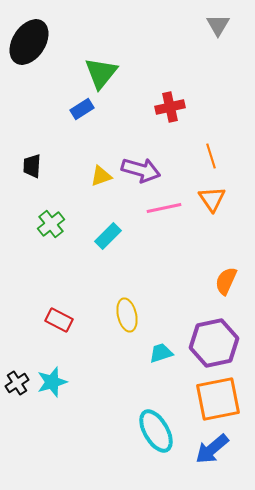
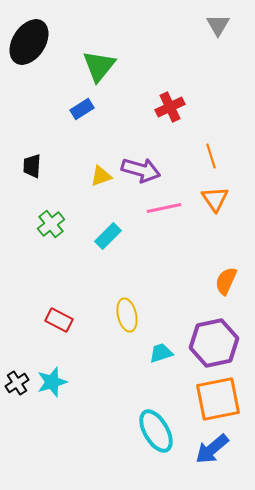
green triangle: moved 2 px left, 7 px up
red cross: rotated 12 degrees counterclockwise
orange triangle: moved 3 px right
